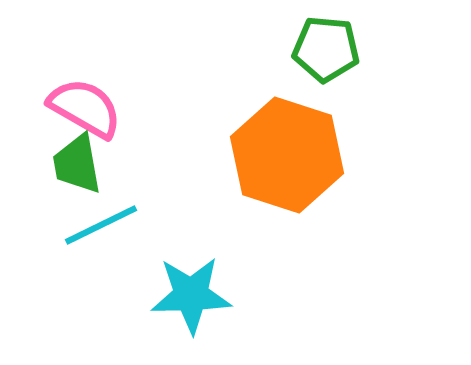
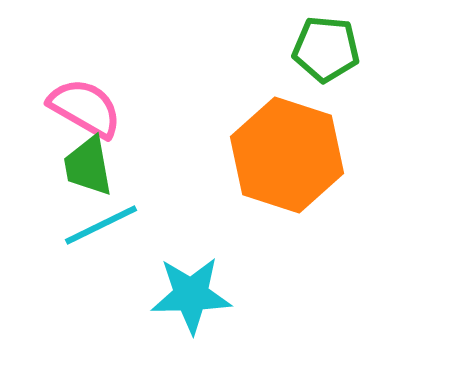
green trapezoid: moved 11 px right, 2 px down
